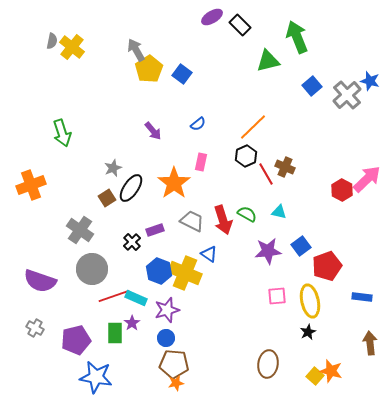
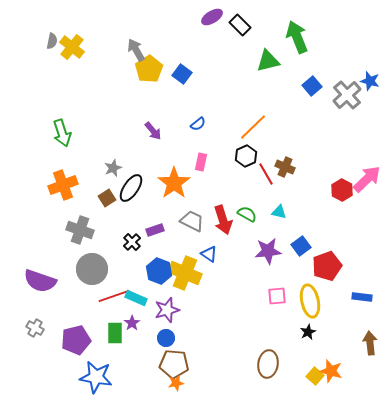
orange cross at (31, 185): moved 32 px right
gray cross at (80, 230): rotated 16 degrees counterclockwise
